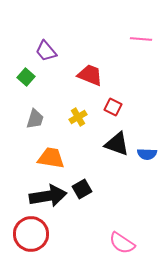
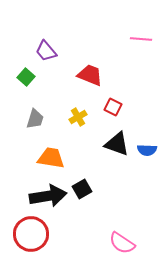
blue semicircle: moved 4 px up
